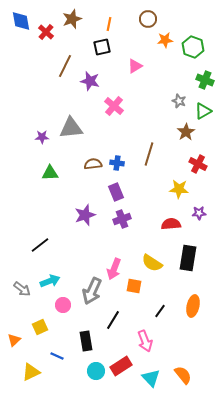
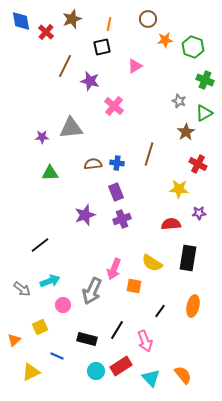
green triangle at (203, 111): moved 1 px right, 2 px down
black line at (113, 320): moved 4 px right, 10 px down
black rectangle at (86, 341): moved 1 px right, 2 px up; rotated 66 degrees counterclockwise
